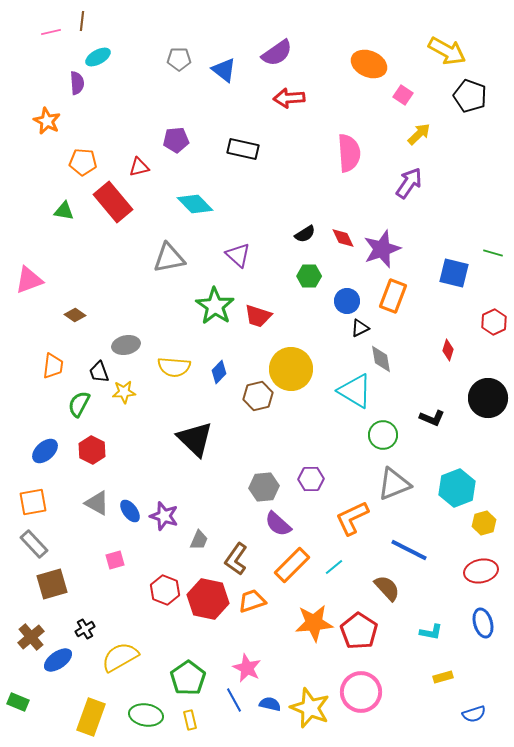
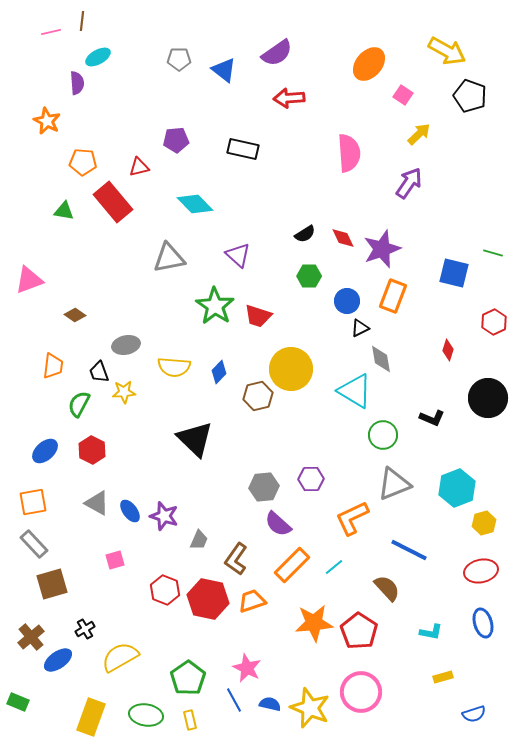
orange ellipse at (369, 64): rotated 72 degrees counterclockwise
